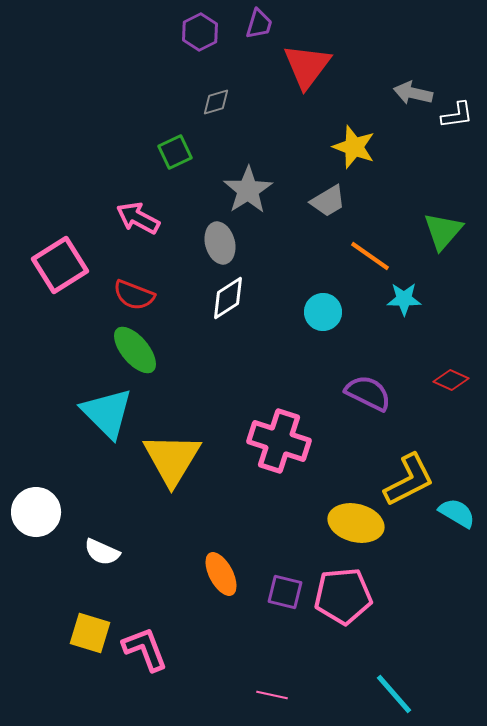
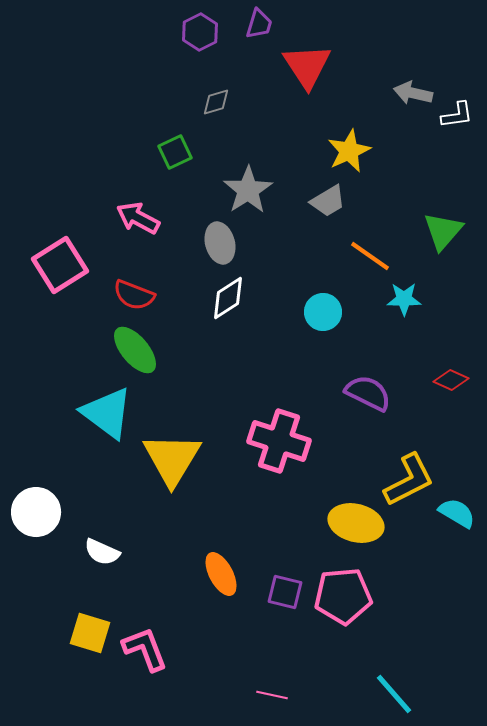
red triangle: rotated 10 degrees counterclockwise
yellow star: moved 5 px left, 4 px down; rotated 27 degrees clockwise
cyan triangle: rotated 8 degrees counterclockwise
